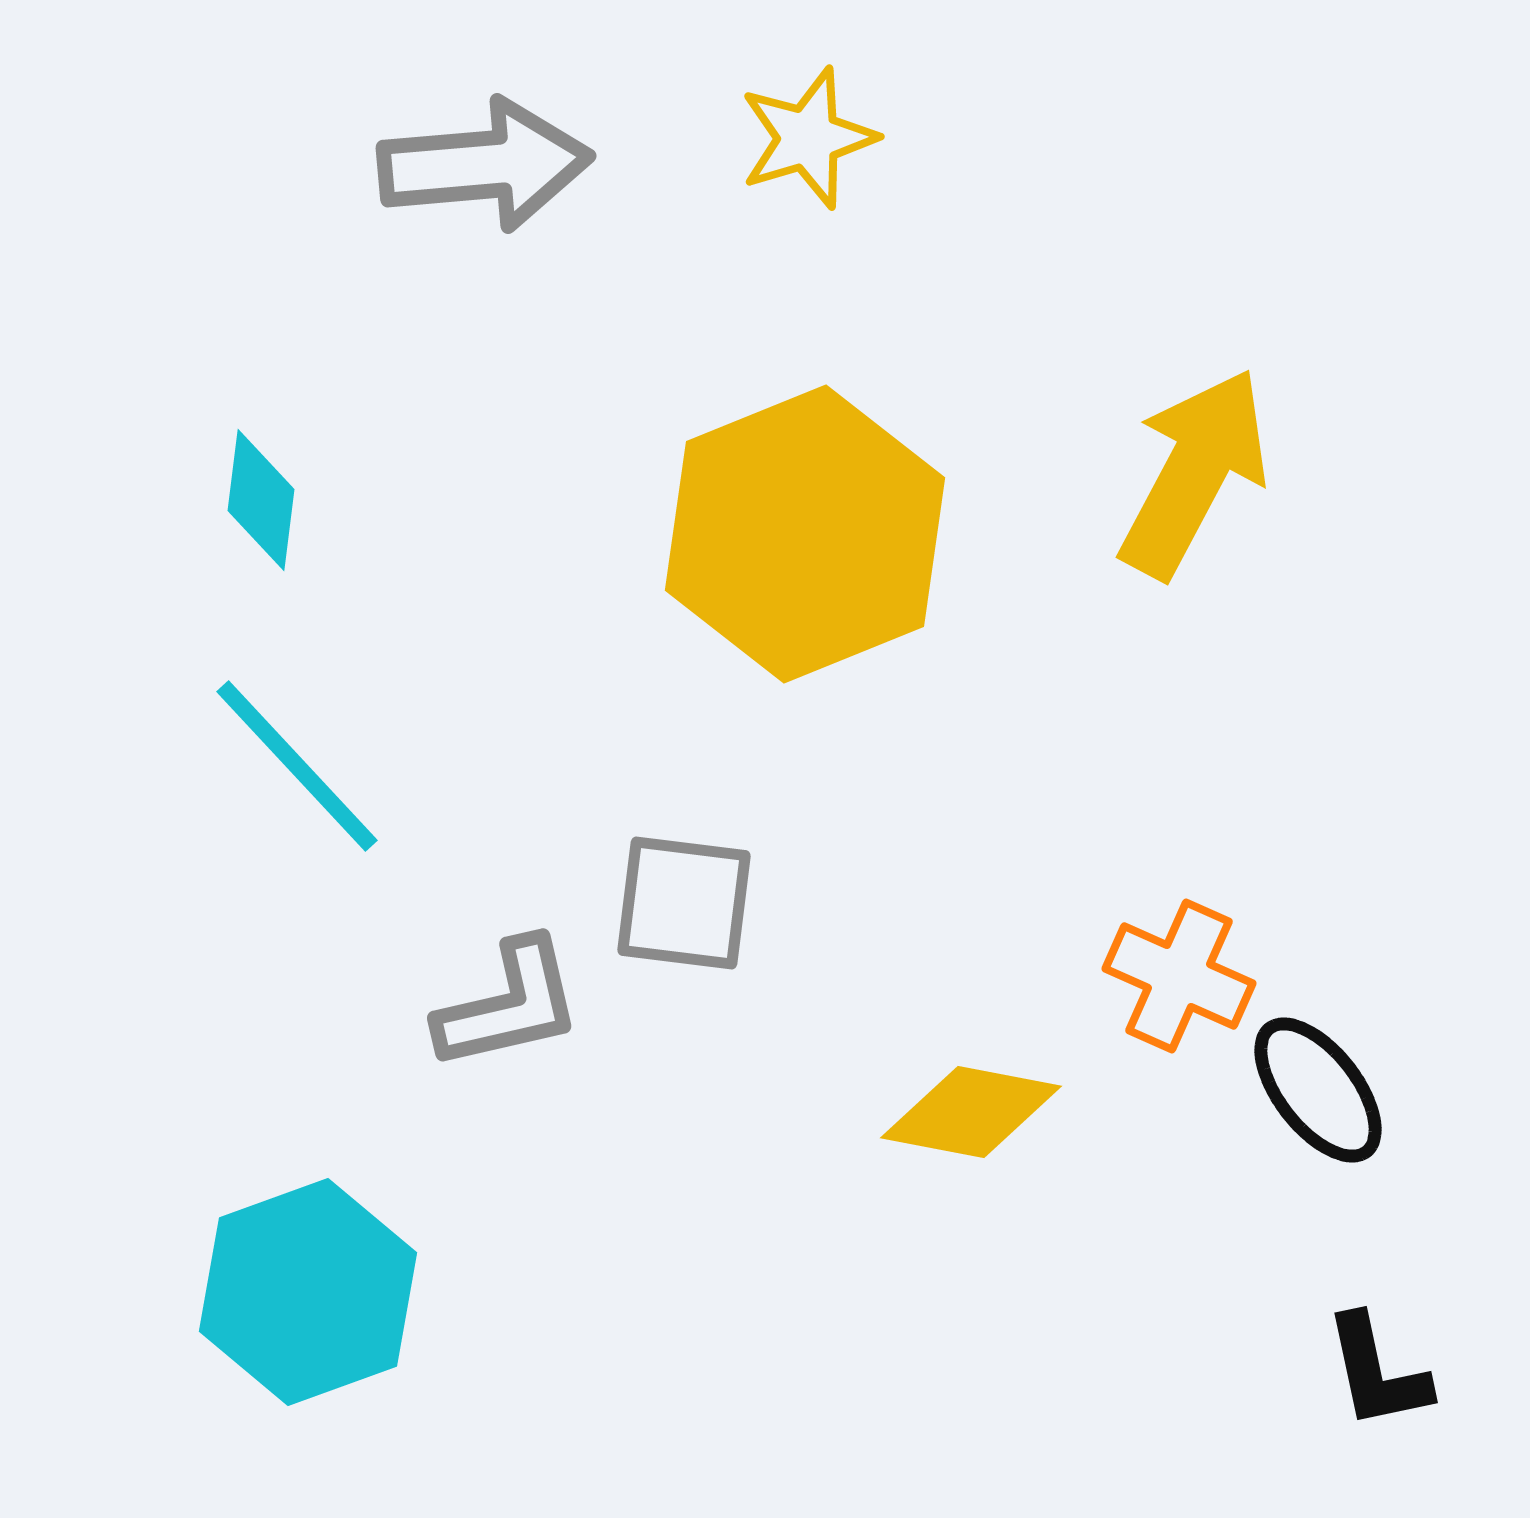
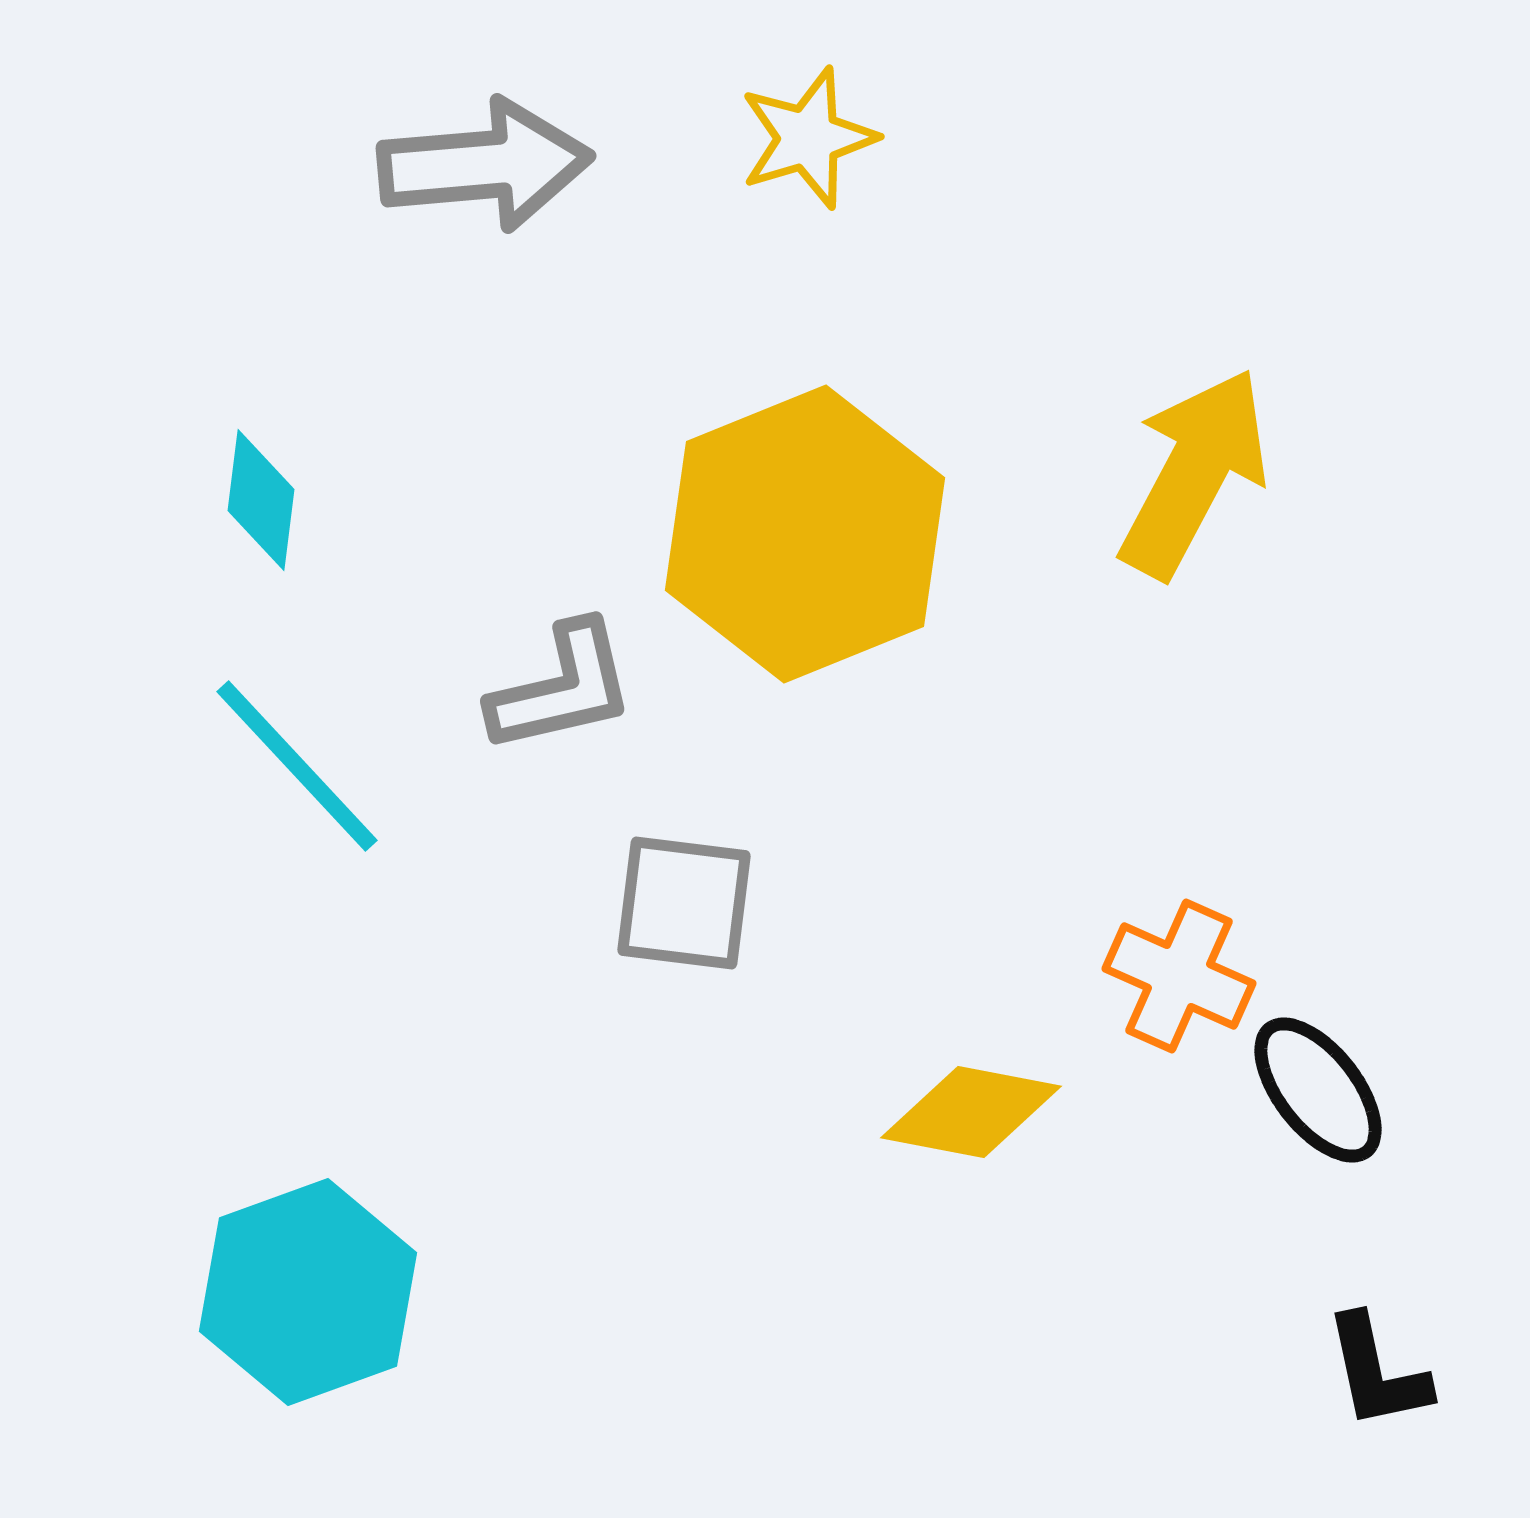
gray L-shape: moved 53 px right, 317 px up
